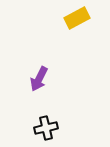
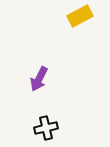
yellow rectangle: moved 3 px right, 2 px up
